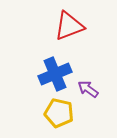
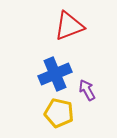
purple arrow: moved 1 px left, 1 px down; rotated 25 degrees clockwise
